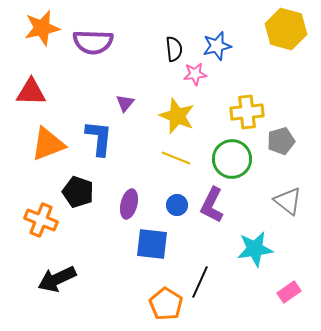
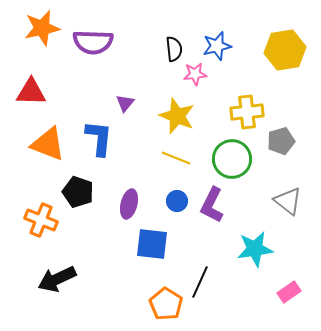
yellow hexagon: moved 1 px left, 21 px down; rotated 24 degrees counterclockwise
orange triangle: rotated 42 degrees clockwise
blue circle: moved 4 px up
